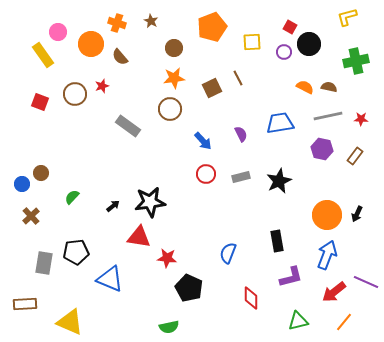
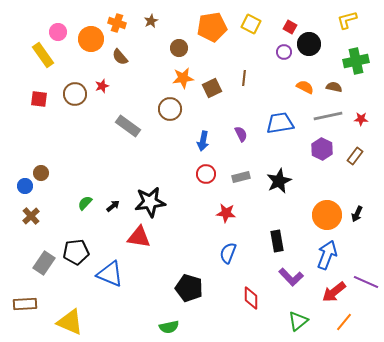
yellow L-shape at (347, 17): moved 3 px down
brown star at (151, 21): rotated 16 degrees clockwise
orange pentagon at (212, 27): rotated 12 degrees clockwise
yellow square at (252, 42): moved 1 px left, 18 px up; rotated 30 degrees clockwise
orange circle at (91, 44): moved 5 px up
brown circle at (174, 48): moved 5 px right
orange star at (174, 78): moved 9 px right
brown line at (238, 78): moved 6 px right; rotated 35 degrees clockwise
brown semicircle at (329, 87): moved 5 px right
red square at (40, 102): moved 1 px left, 3 px up; rotated 12 degrees counterclockwise
blue arrow at (203, 141): rotated 54 degrees clockwise
purple hexagon at (322, 149): rotated 15 degrees clockwise
blue circle at (22, 184): moved 3 px right, 2 px down
green semicircle at (72, 197): moved 13 px right, 6 px down
red star at (167, 258): moved 59 px right, 45 px up
gray rectangle at (44, 263): rotated 25 degrees clockwise
purple L-shape at (291, 277): rotated 60 degrees clockwise
blue triangle at (110, 279): moved 5 px up
black pentagon at (189, 288): rotated 8 degrees counterclockwise
green triangle at (298, 321): rotated 25 degrees counterclockwise
